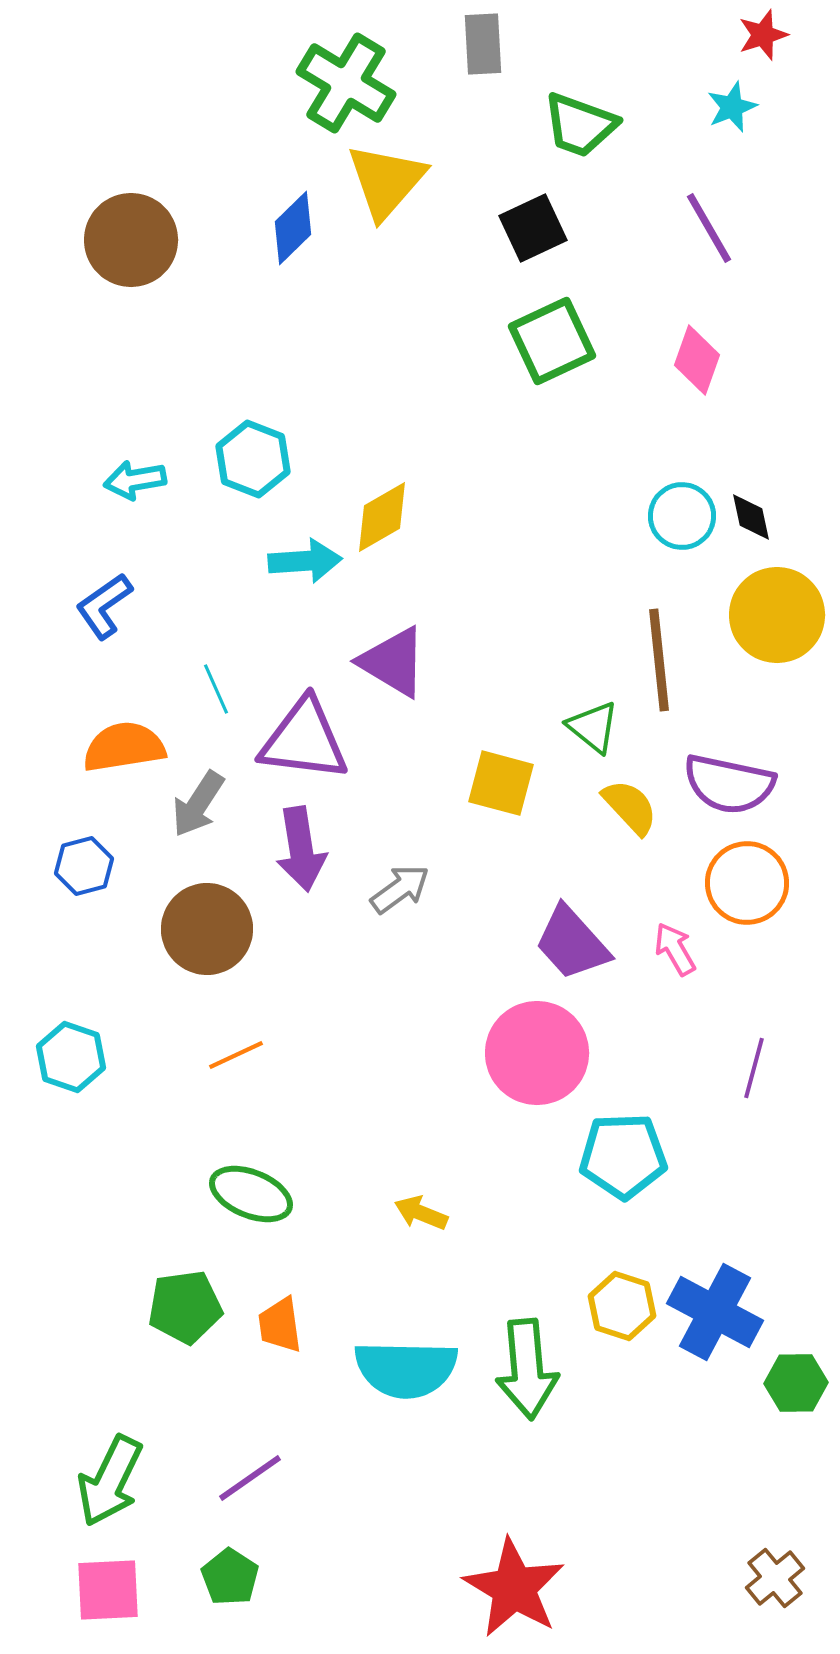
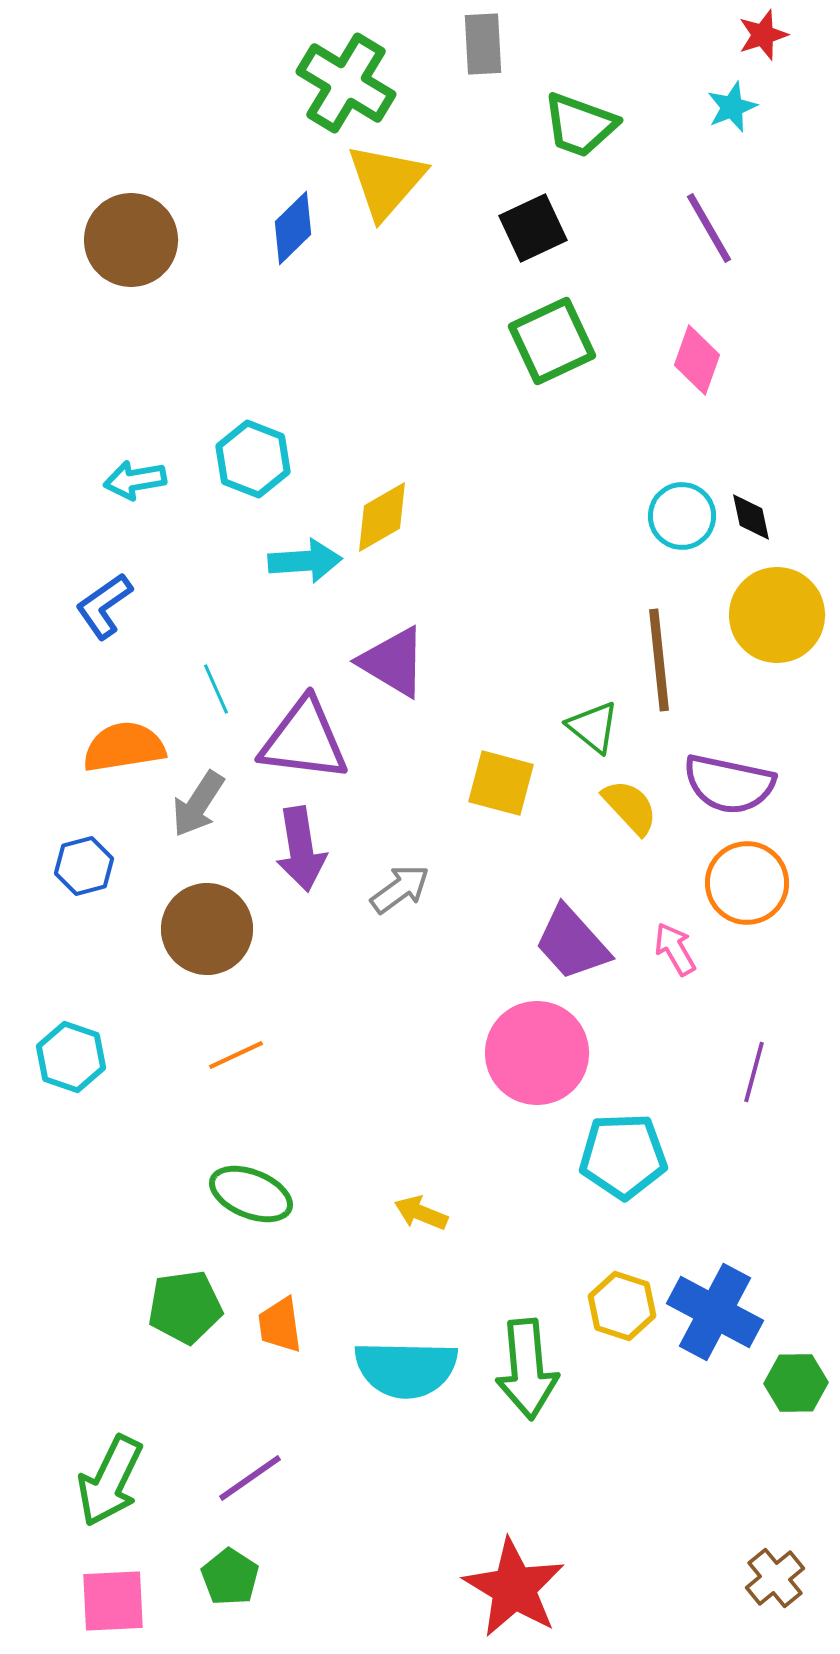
purple line at (754, 1068): moved 4 px down
pink square at (108, 1590): moved 5 px right, 11 px down
